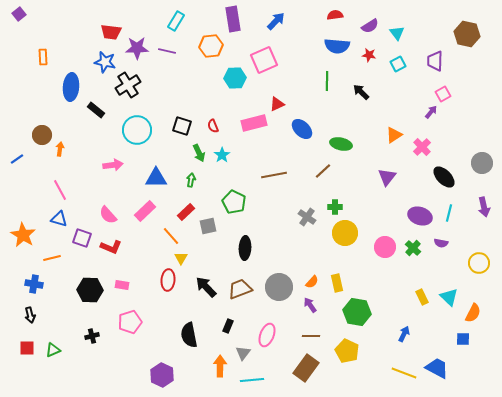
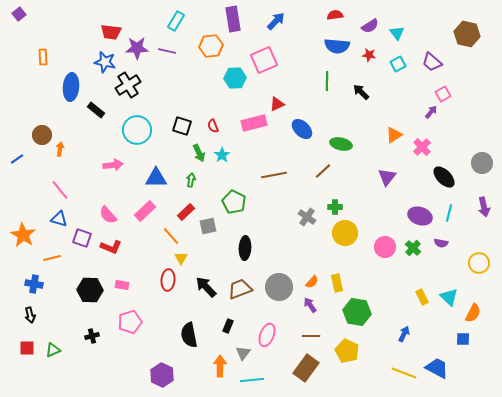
purple trapezoid at (435, 61): moved 3 px left, 1 px down; rotated 50 degrees counterclockwise
pink line at (60, 190): rotated 10 degrees counterclockwise
